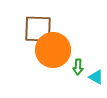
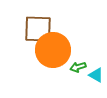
green arrow: rotated 70 degrees clockwise
cyan triangle: moved 2 px up
